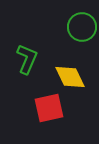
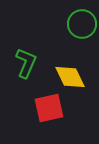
green circle: moved 3 px up
green L-shape: moved 1 px left, 4 px down
